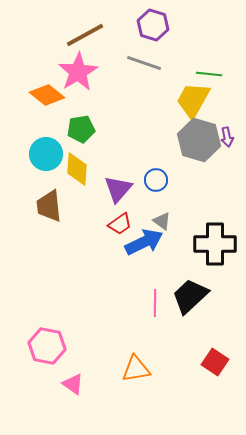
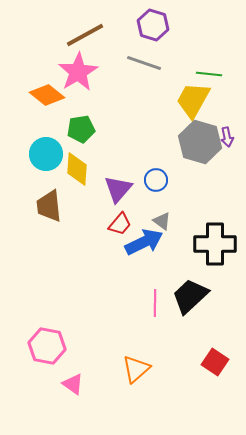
gray hexagon: moved 1 px right, 2 px down
red trapezoid: rotated 15 degrees counterclockwise
orange triangle: rotated 32 degrees counterclockwise
